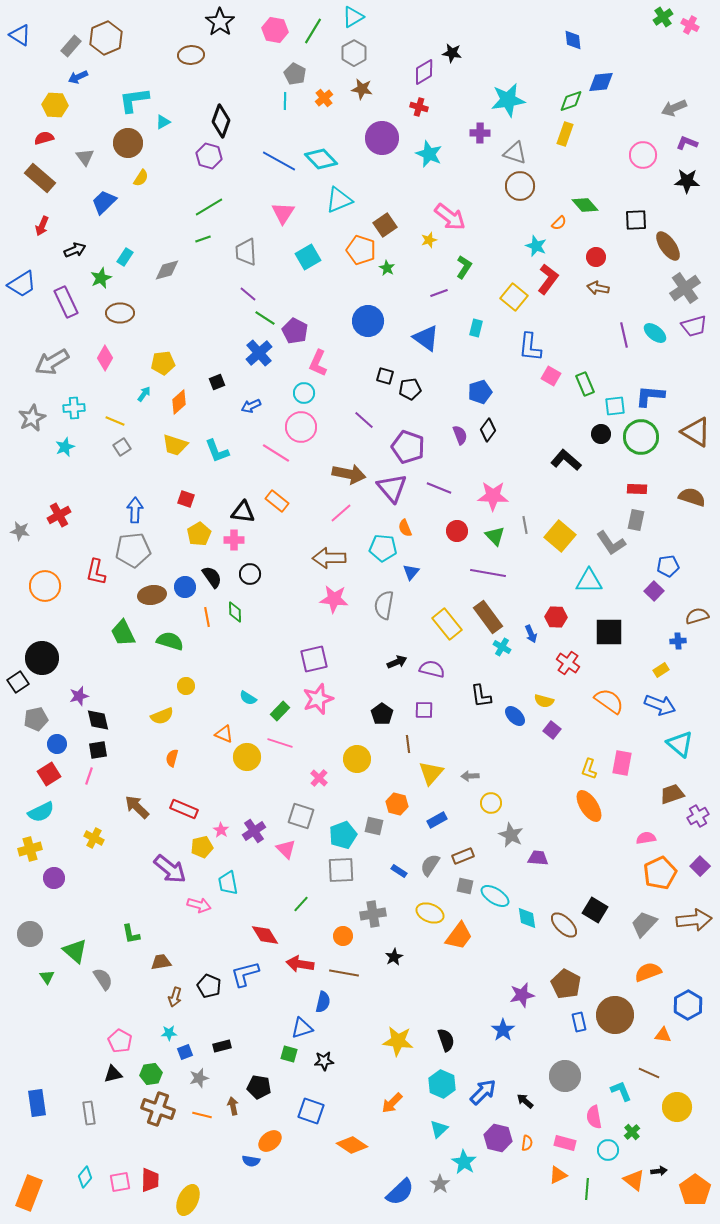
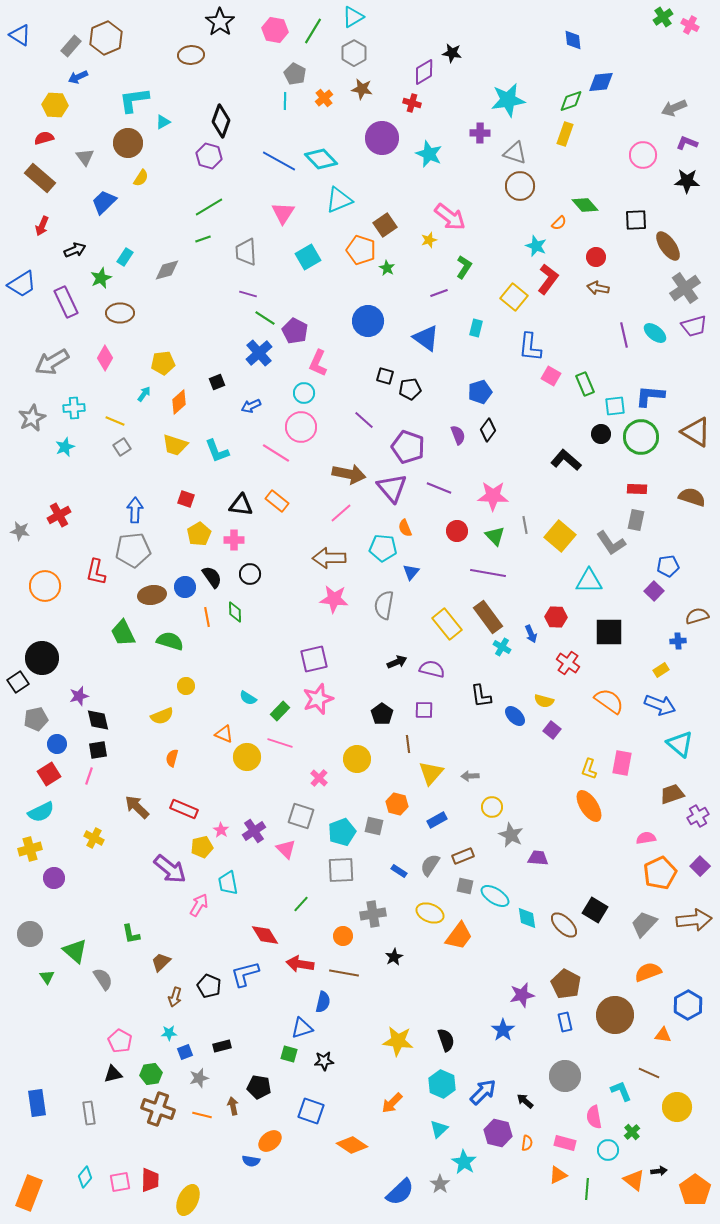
red cross at (419, 107): moved 7 px left, 4 px up
purple line at (248, 294): rotated 24 degrees counterclockwise
purple semicircle at (460, 435): moved 2 px left
black triangle at (243, 512): moved 2 px left, 7 px up
yellow circle at (491, 803): moved 1 px right, 4 px down
cyan pentagon at (343, 835): moved 1 px left, 3 px up
pink arrow at (199, 905): rotated 75 degrees counterclockwise
brown trapezoid at (161, 962): rotated 35 degrees counterclockwise
blue rectangle at (579, 1022): moved 14 px left
purple hexagon at (498, 1138): moved 5 px up
